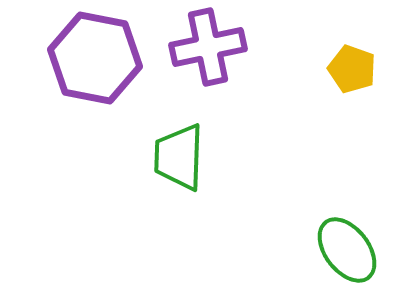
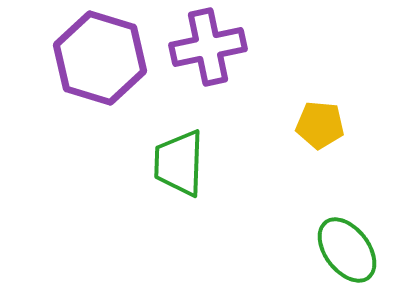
purple hexagon: moved 5 px right; rotated 6 degrees clockwise
yellow pentagon: moved 32 px left, 56 px down; rotated 15 degrees counterclockwise
green trapezoid: moved 6 px down
